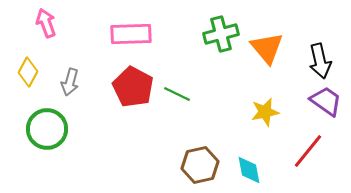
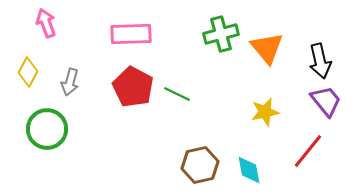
purple trapezoid: rotated 16 degrees clockwise
